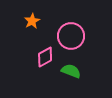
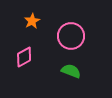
pink diamond: moved 21 px left
